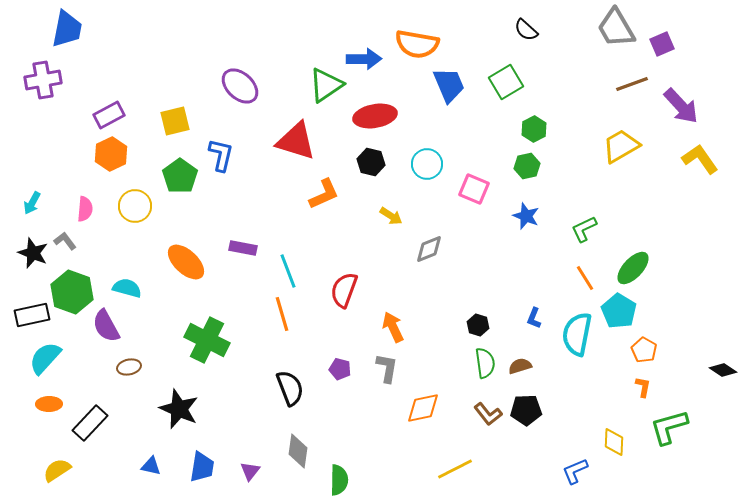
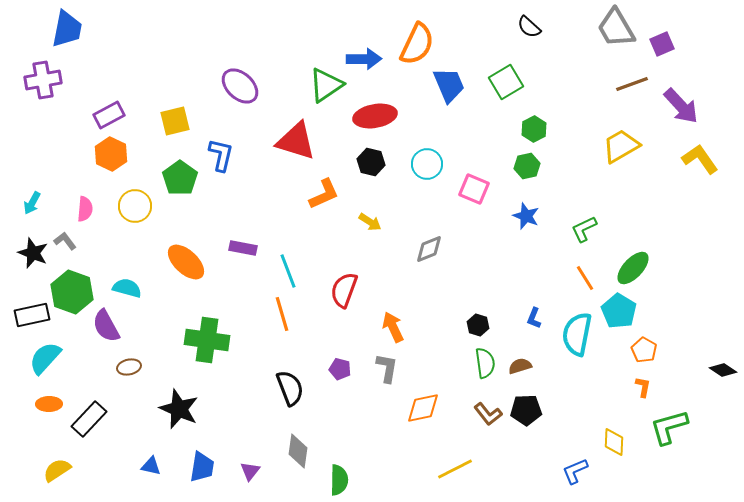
black semicircle at (526, 30): moved 3 px right, 3 px up
orange semicircle at (417, 44): rotated 75 degrees counterclockwise
orange hexagon at (111, 154): rotated 8 degrees counterclockwise
green pentagon at (180, 176): moved 2 px down
yellow arrow at (391, 216): moved 21 px left, 6 px down
green cross at (207, 340): rotated 18 degrees counterclockwise
black rectangle at (90, 423): moved 1 px left, 4 px up
